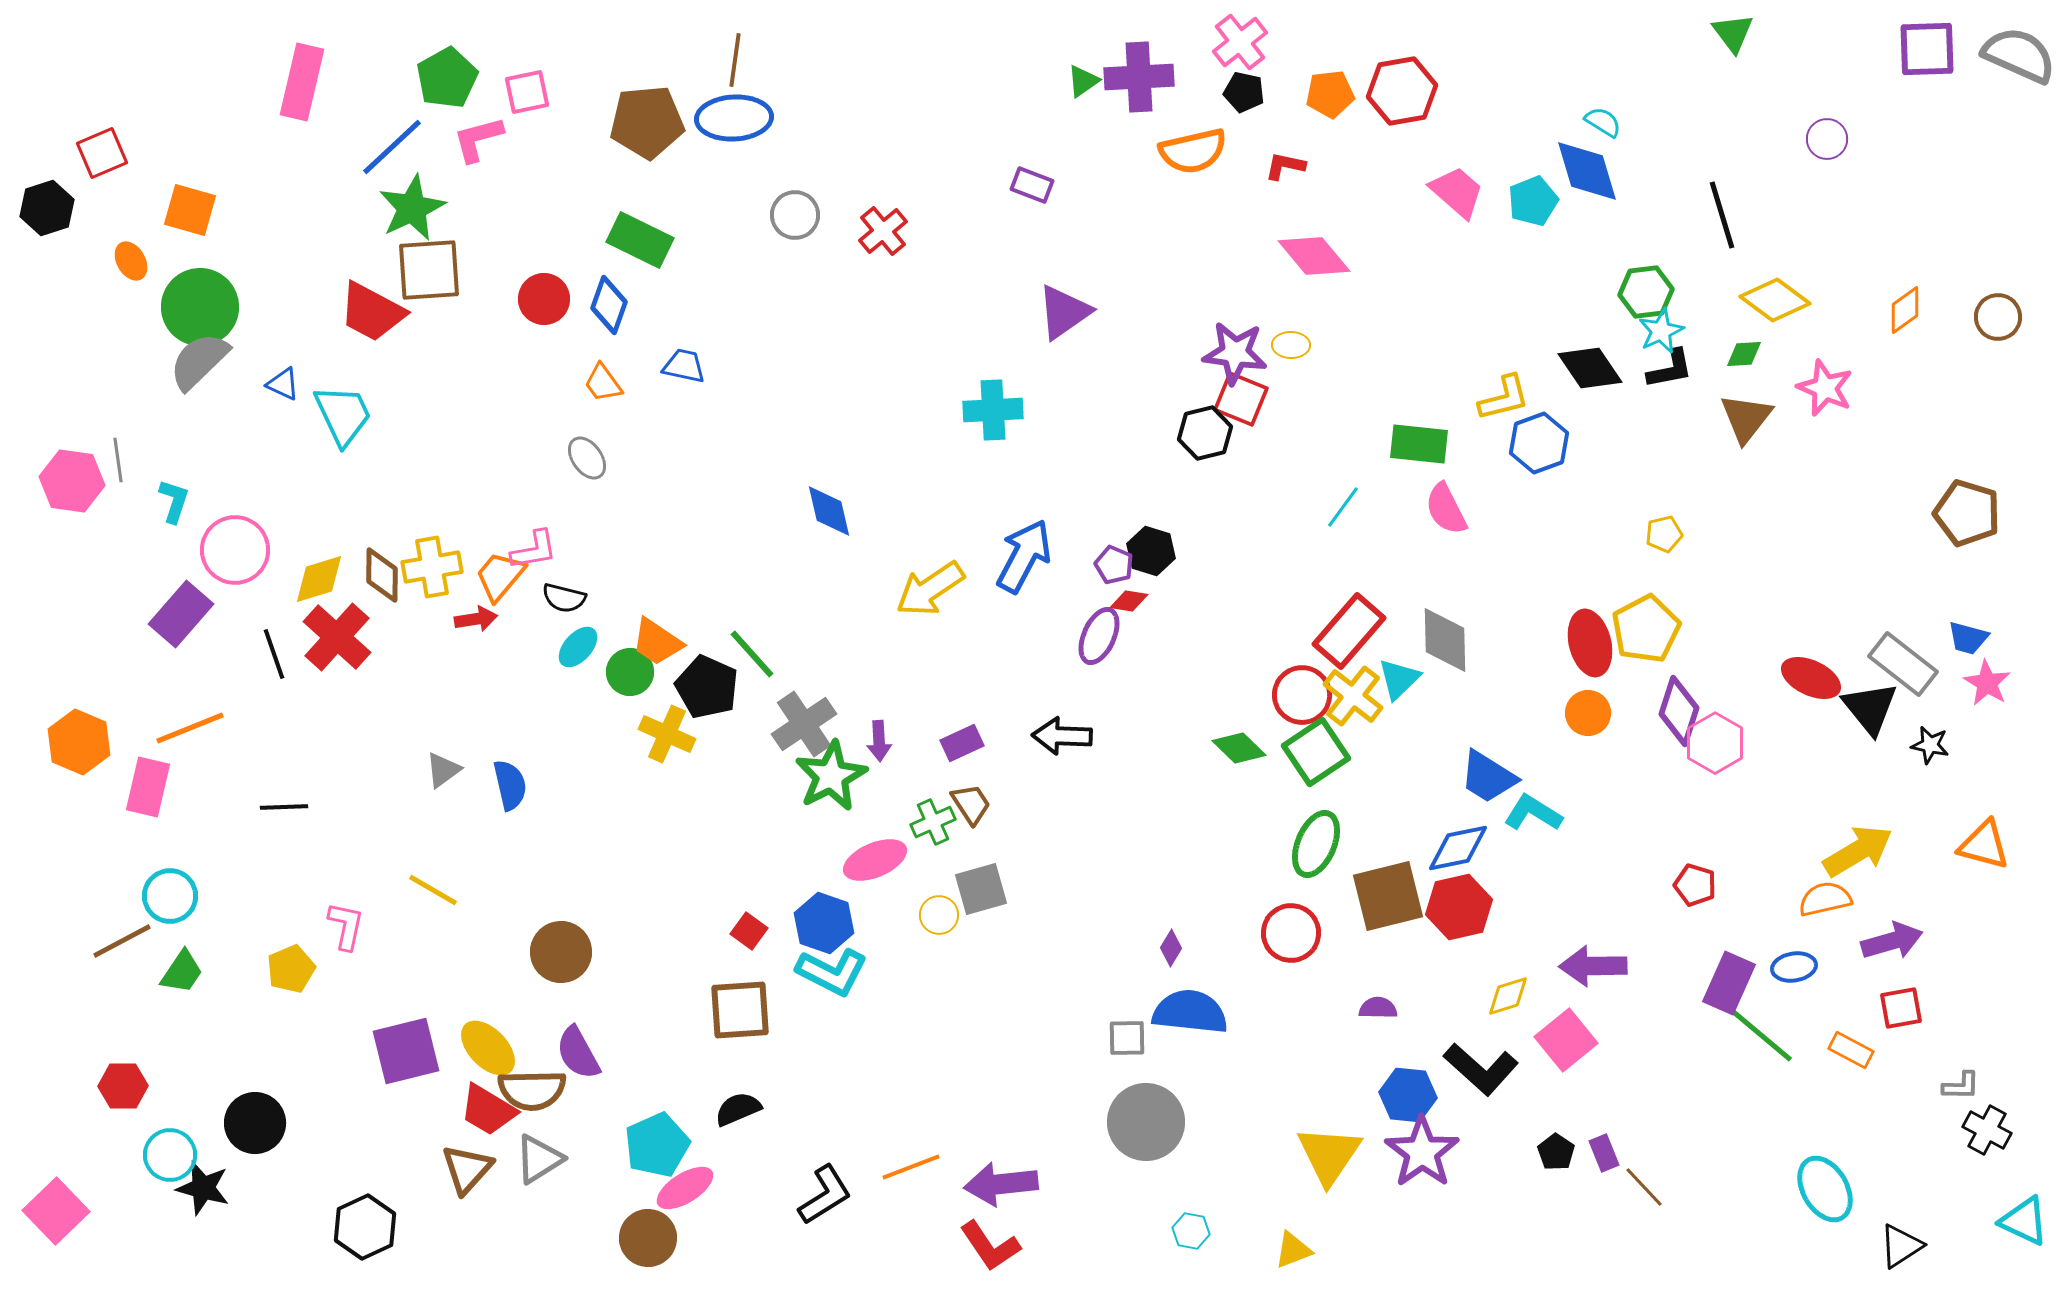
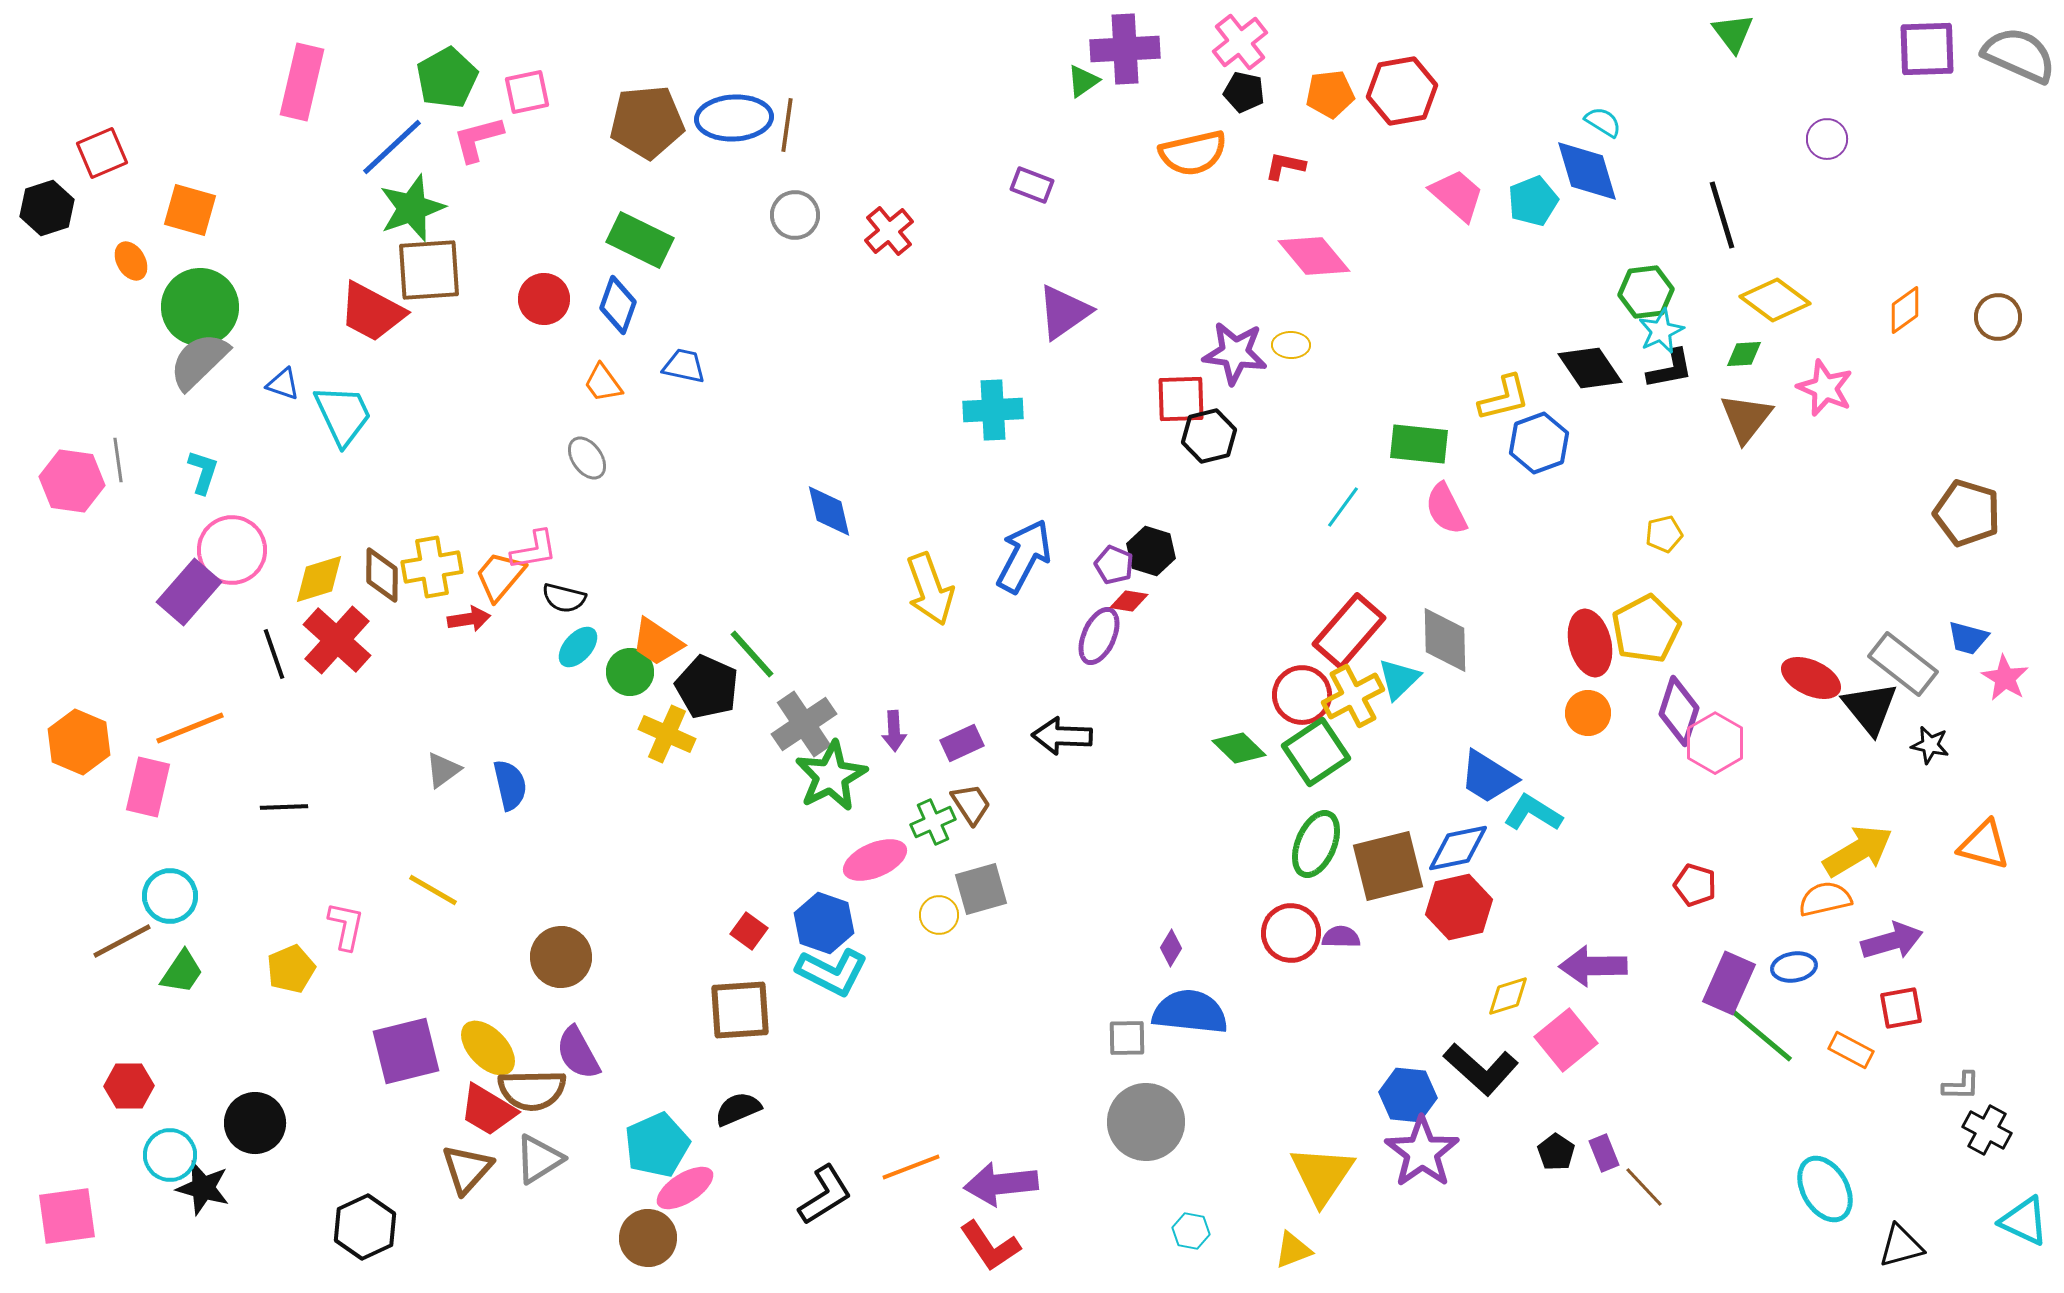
brown line at (735, 60): moved 52 px right, 65 px down
purple cross at (1139, 77): moved 14 px left, 28 px up
orange semicircle at (1193, 151): moved 2 px down
pink trapezoid at (1457, 192): moved 3 px down
green star at (412, 208): rotated 6 degrees clockwise
red cross at (883, 231): moved 6 px right
blue diamond at (609, 305): moved 9 px right
blue triangle at (283, 384): rotated 6 degrees counterclockwise
red square at (1241, 399): moved 60 px left; rotated 24 degrees counterclockwise
black hexagon at (1205, 433): moved 4 px right, 3 px down
cyan L-shape at (174, 501): moved 29 px right, 29 px up
pink circle at (235, 550): moved 3 px left
yellow arrow at (930, 589): rotated 76 degrees counterclockwise
purple rectangle at (181, 614): moved 8 px right, 22 px up
red arrow at (476, 619): moved 7 px left
red cross at (337, 637): moved 3 px down
pink star at (1987, 683): moved 18 px right, 5 px up
yellow cross at (1353, 696): rotated 24 degrees clockwise
purple arrow at (879, 741): moved 15 px right, 10 px up
brown square at (1388, 896): moved 30 px up
brown circle at (561, 952): moved 5 px down
purple semicircle at (1378, 1008): moved 37 px left, 71 px up
red hexagon at (123, 1086): moved 6 px right
yellow triangle at (1329, 1155): moved 7 px left, 20 px down
pink square at (56, 1211): moved 11 px right, 5 px down; rotated 36 degrees clockwise
black triangle at (1901, 1246): rotated 18 degrees clockwise
